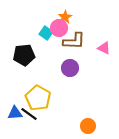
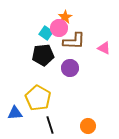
black pentagon: moved 19 px right
black line: moved 21 px right, 11 px down; rotated 36 degrees clockwise
